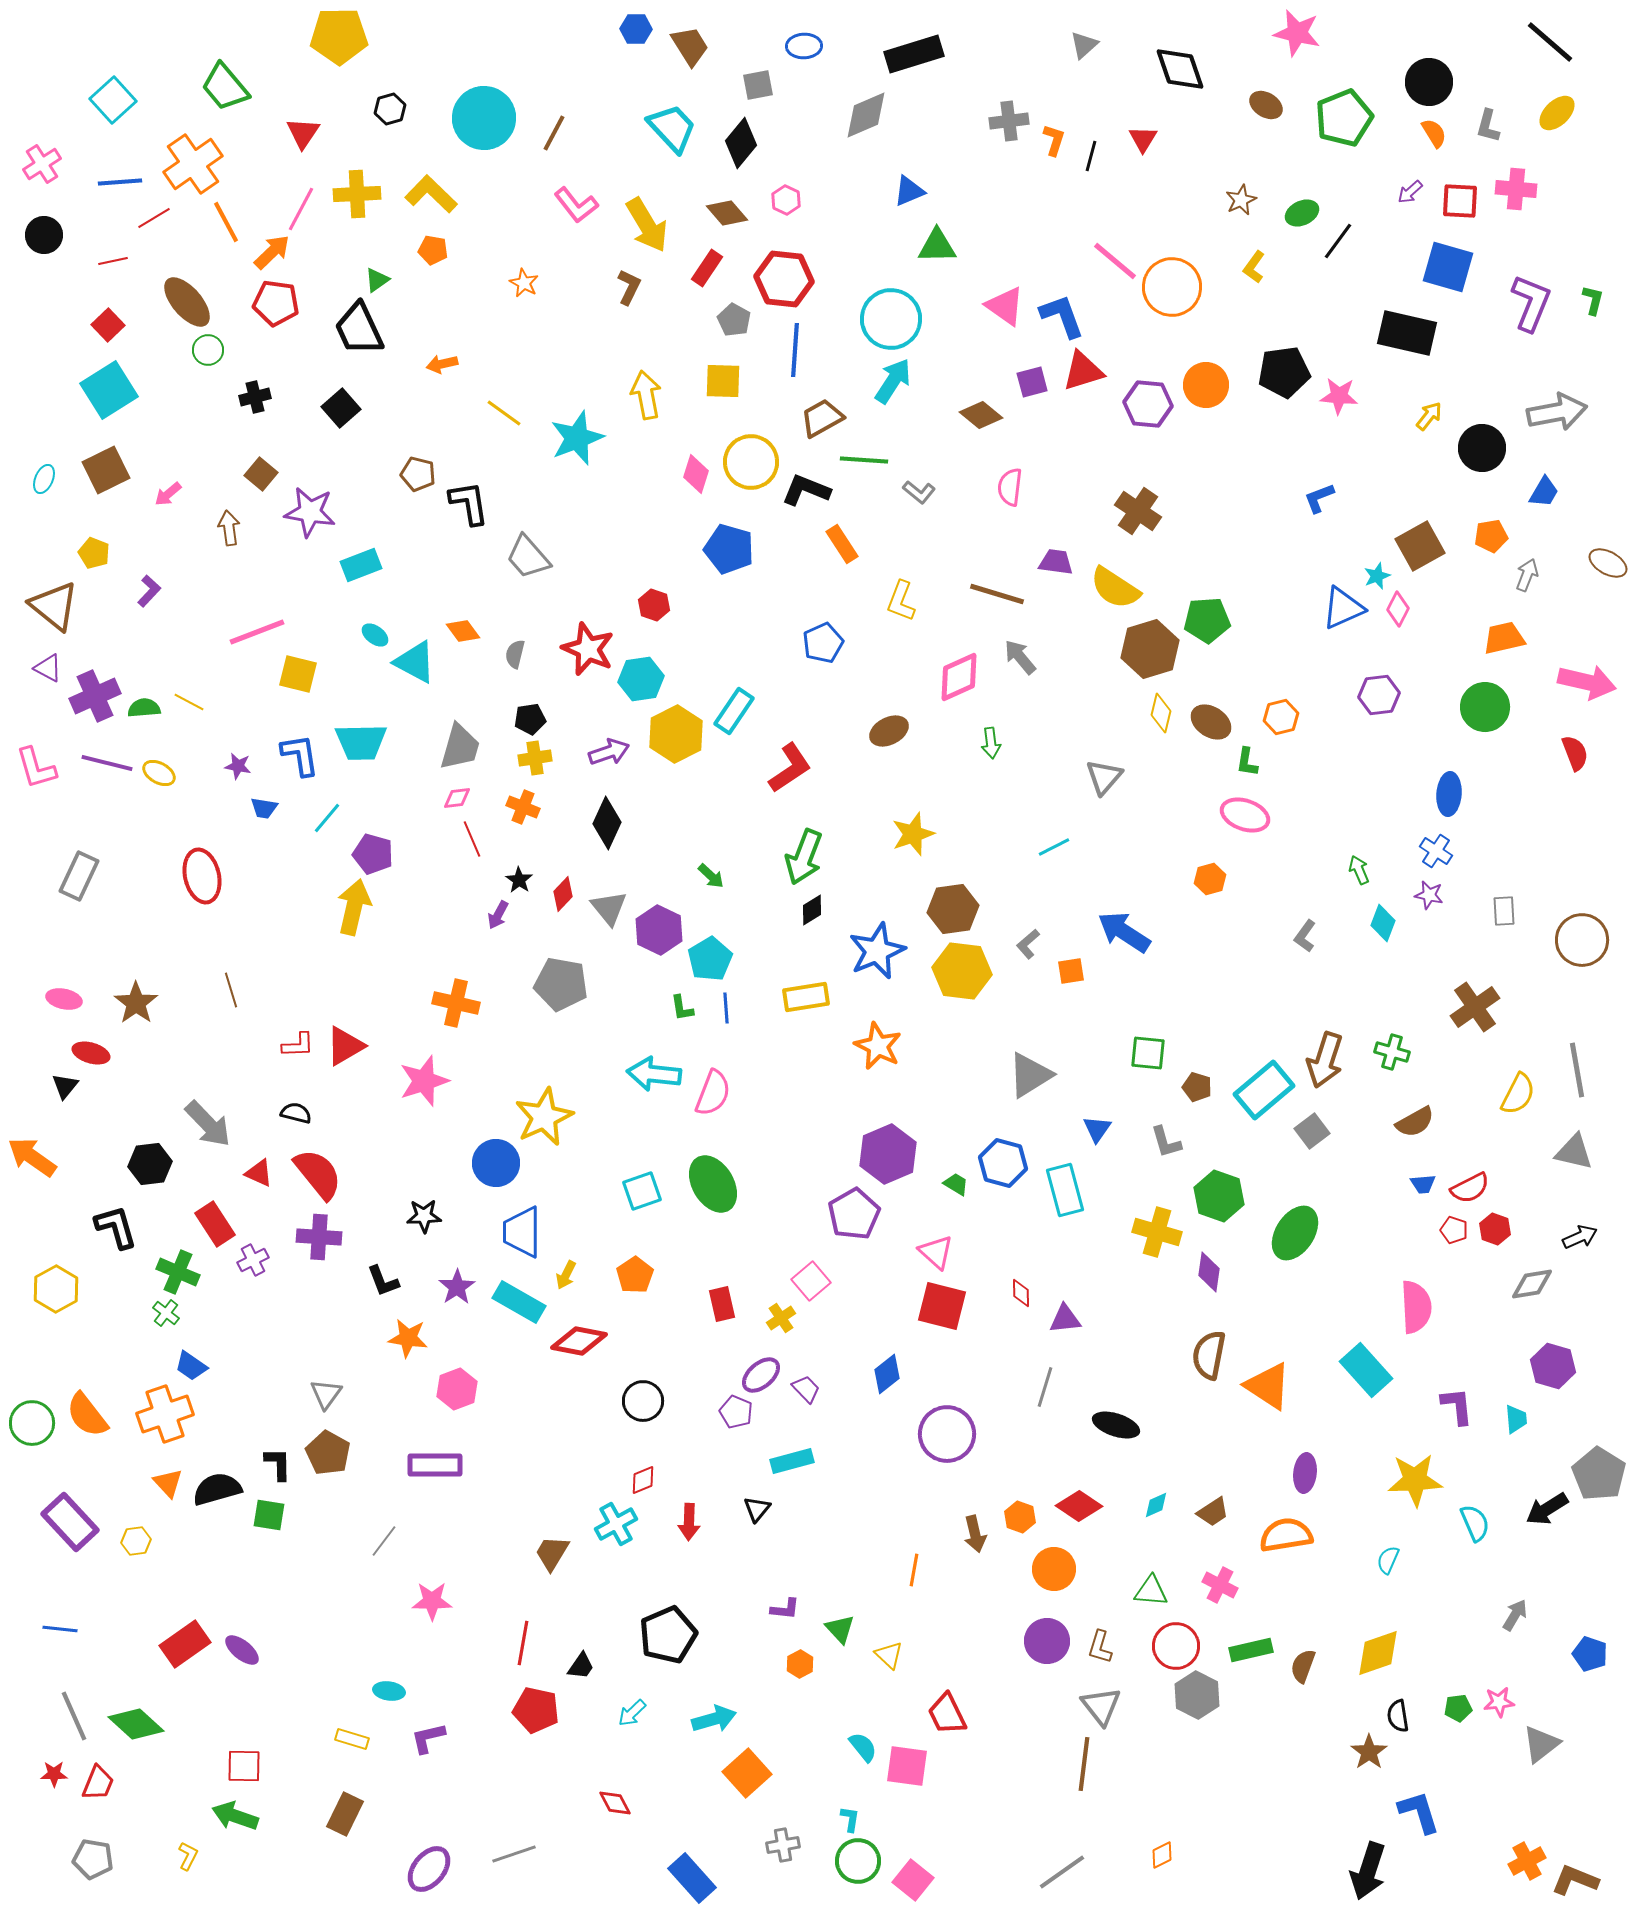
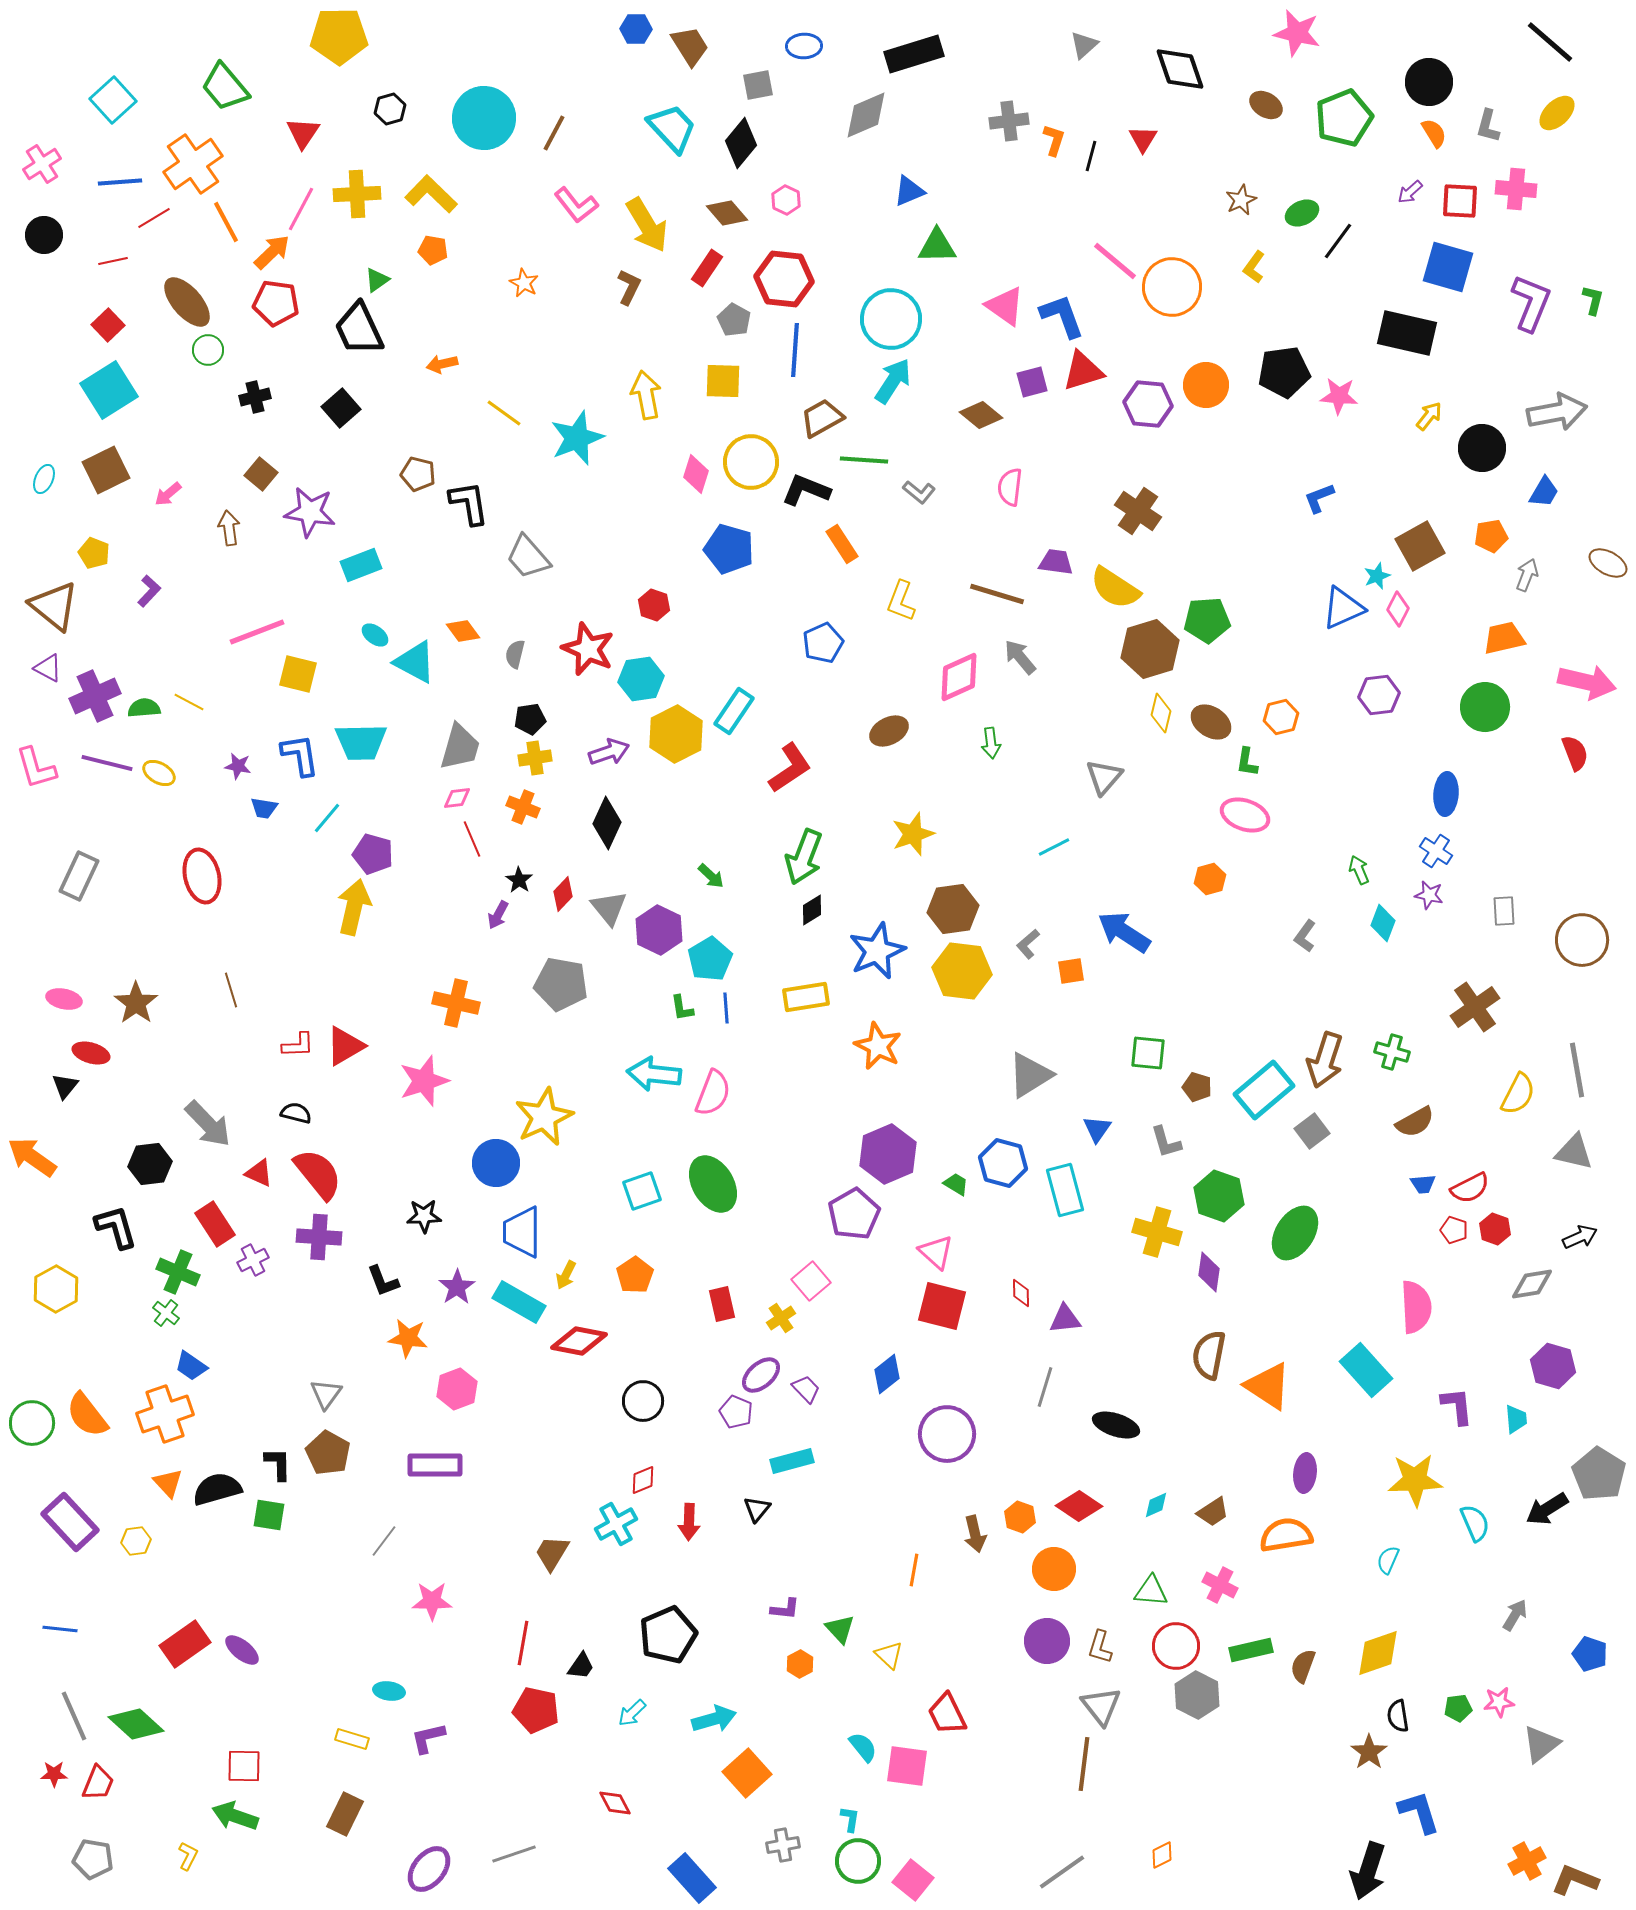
blue ellipse at (1449, 794): moved 3 px left
